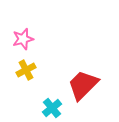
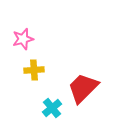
yellow cross: moved 8 px right; rotated 24 degrees clockwise
red trapezoid: moved 3 px down
